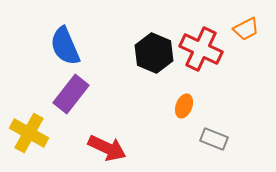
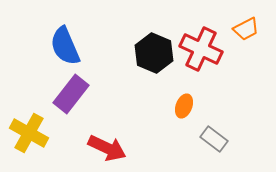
gray rectangle: rotated 16 degrees clockwise
